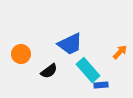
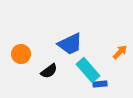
blue rectangle: moved 1 px left, 1 px up
